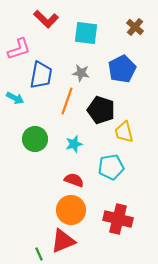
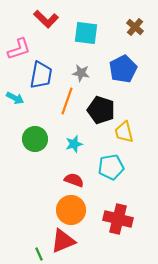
blue pentagon: moved 1 px right
